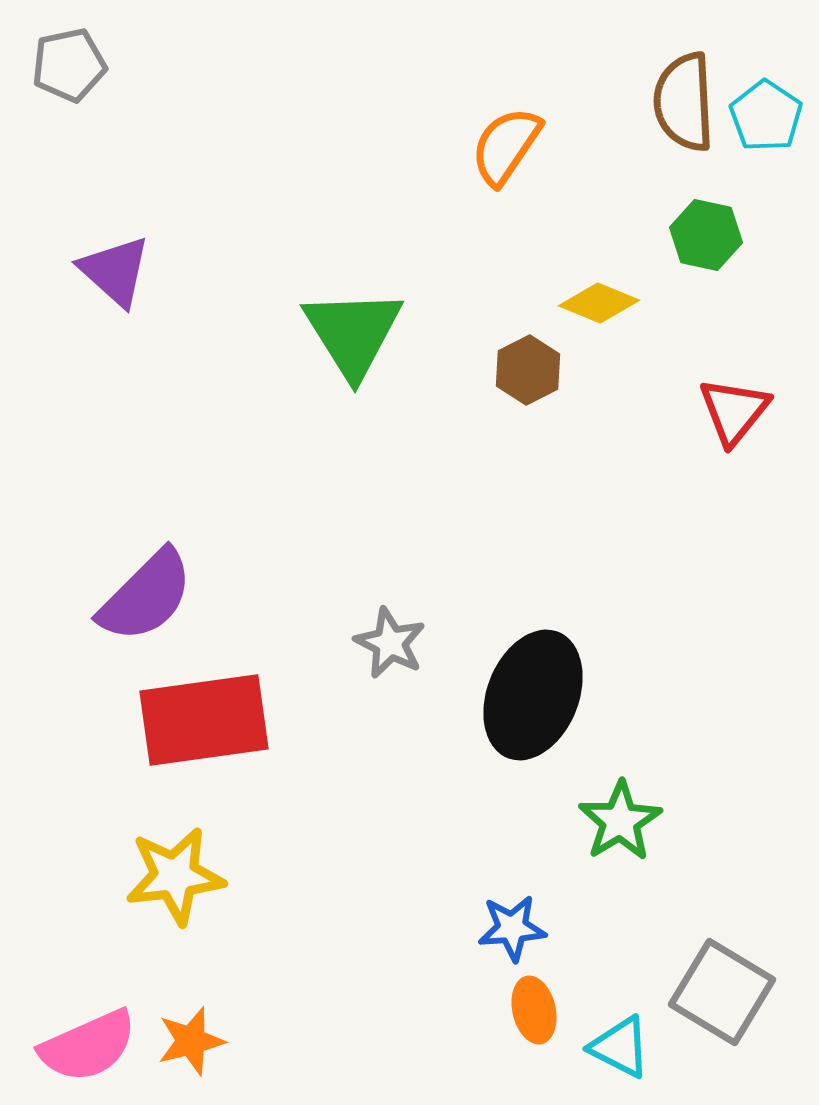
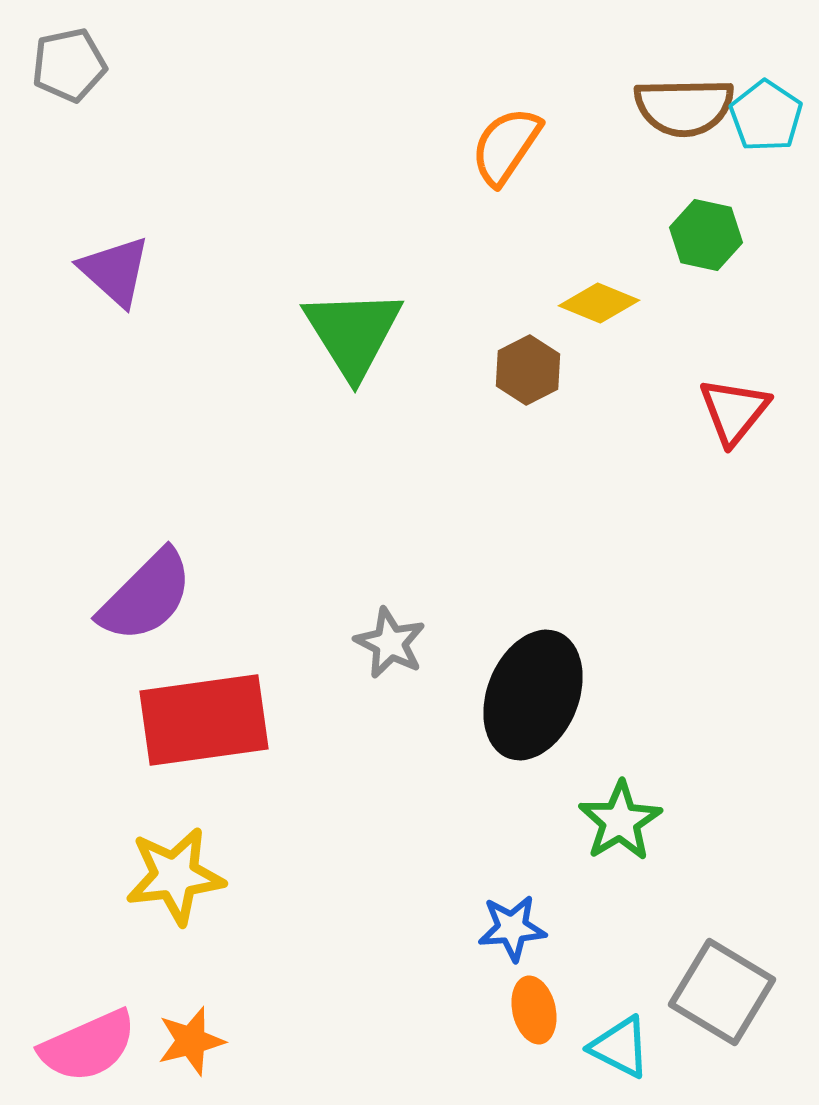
brown semicircle: moved 5 px down; rotated 88 degrees counterclockwise
